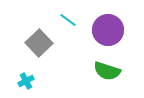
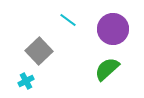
purple circle: moved 5 px right, 1 px up
gray square: moved 8 px down
green semicircle: moved 2 px up; rotated 120 degrees clockwise
